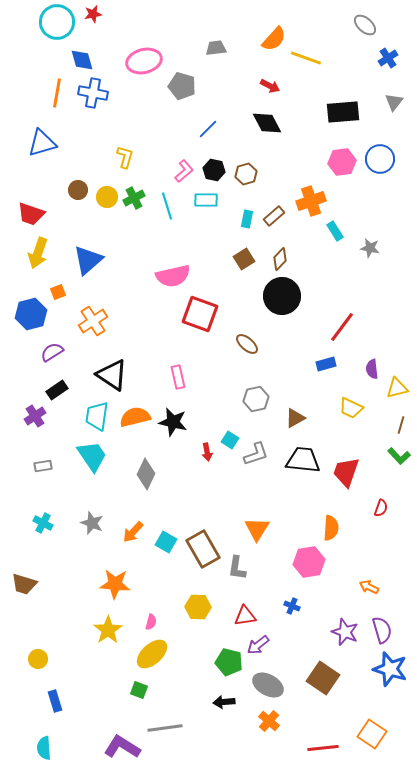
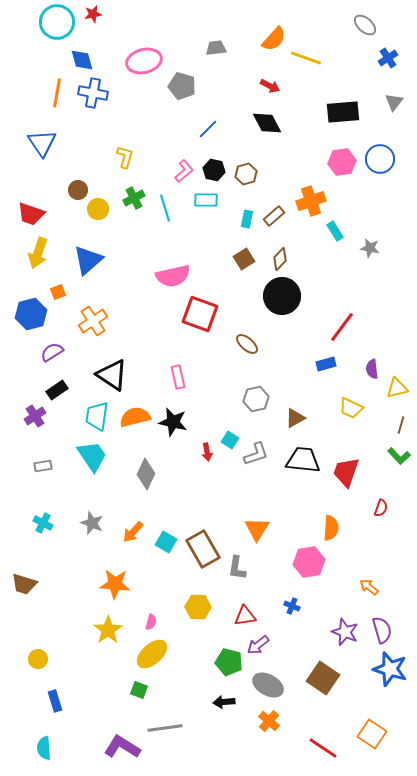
blue triangle at (42, 143): rotated 48 degrees counterclockwise
yellow circle at (107, 197): moved 9 px left, 12 px down
cyan line at (167, 206): moved 2 px left, 2 px down
orange arrow at (369, 587): rotated 12 degrees clockwise
red line at (323, 748): rotated 40 degrees clockwise
